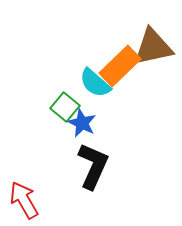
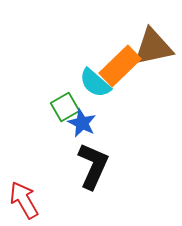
green square: rotated 20 degrees clockwise
